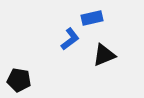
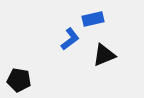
blue rectangle: moved 1 px right, 1 px down
